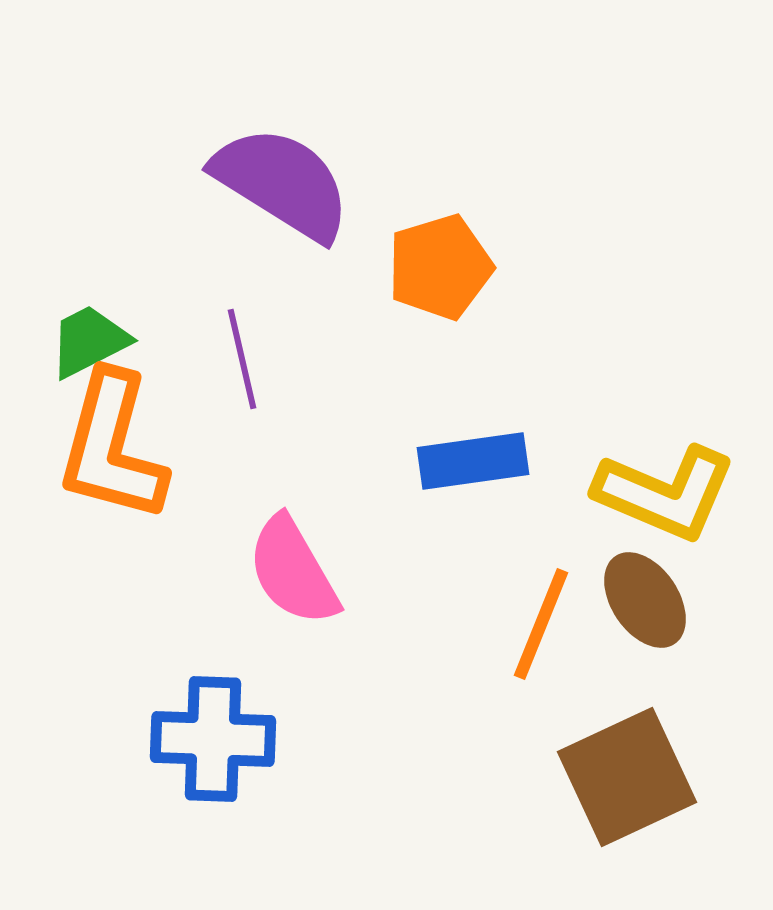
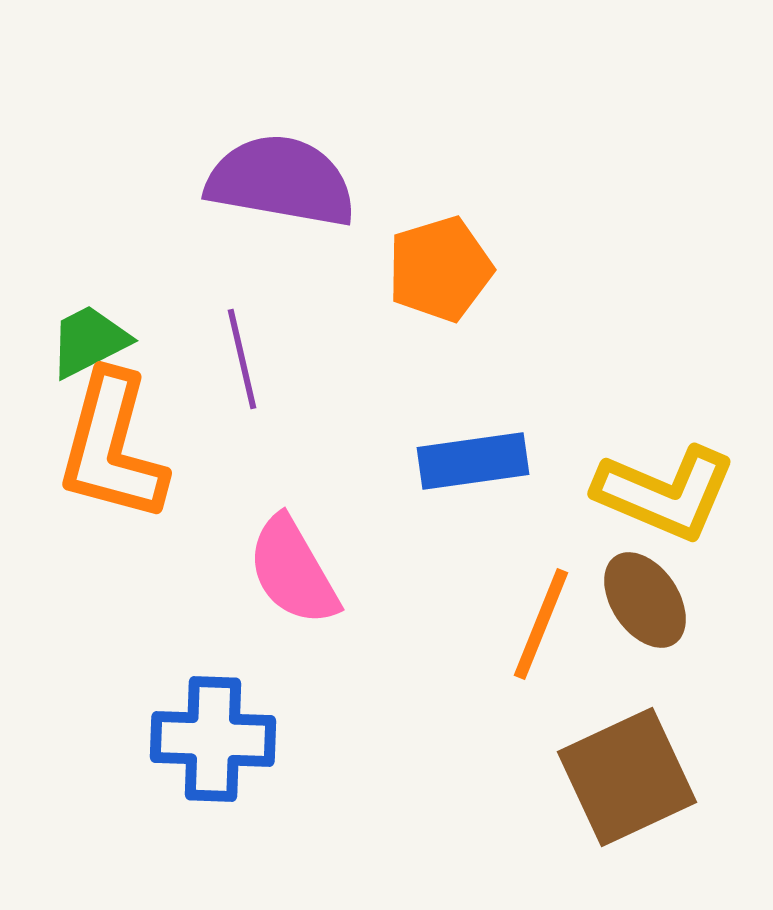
purple semicircle: moved 1 px left, 2 px up; rotated 22 degrees counterclockwise
orange pentagon: moved 2 px down
